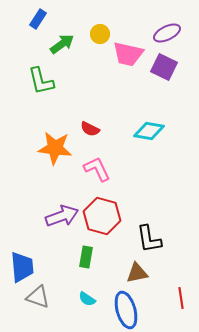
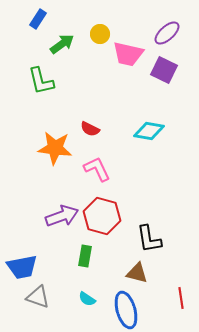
purple ellipse: rotated 16 degrees counterclockwise
purple square: moved 3 px down
green rectangle: moved 1 px left, 1 px up
blue trapezoid: rotated 84 degrees clockwise
brown triangle: rotated 25 degrees clockwise
